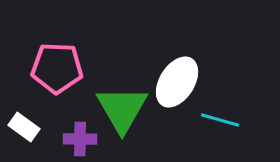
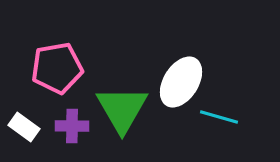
pink pentagon: rotated 12 degrees counterclockwise
white ellipse: moved 4 px right
cyan line: moved 1 px left, 3 px up
purple cross: moved 8 px left, 13 px up
